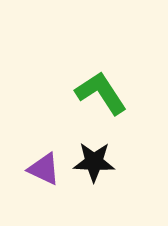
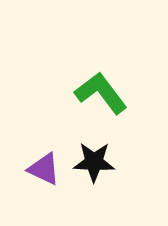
green L-shape: rotated 4 degrees counterclockwise
